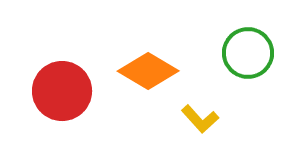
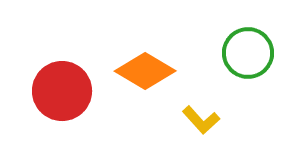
orange diamond: moved 3 px left
yellow L-shape: moved 1 px right, 1 px down
